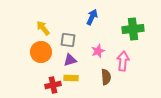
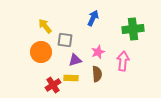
blue arrow: moved 1 px right, 1 px down
yellow arrow: moved 2 px right, 2 px up
gray square: moved 3 px left
pink star: moved 1 px down
purple triangle: moved 5 px right
brown semicircle: moved 9 px left, 3 px up
red cross: rotated 21 degrees counterclockwise
